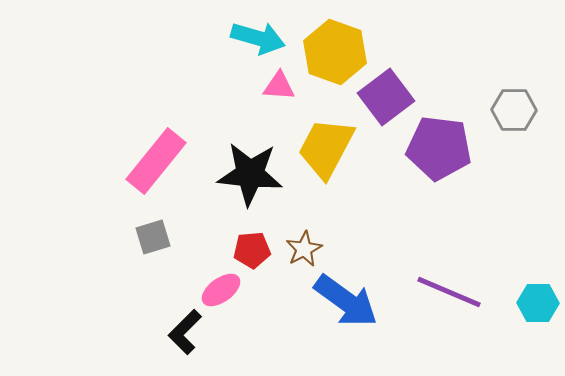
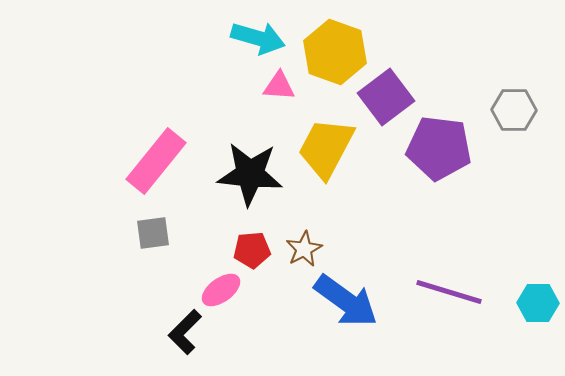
gray square: moved 4 px up; rotated 9 degrees clockwise
purple line: rotated 6 degrees counterclockwise
